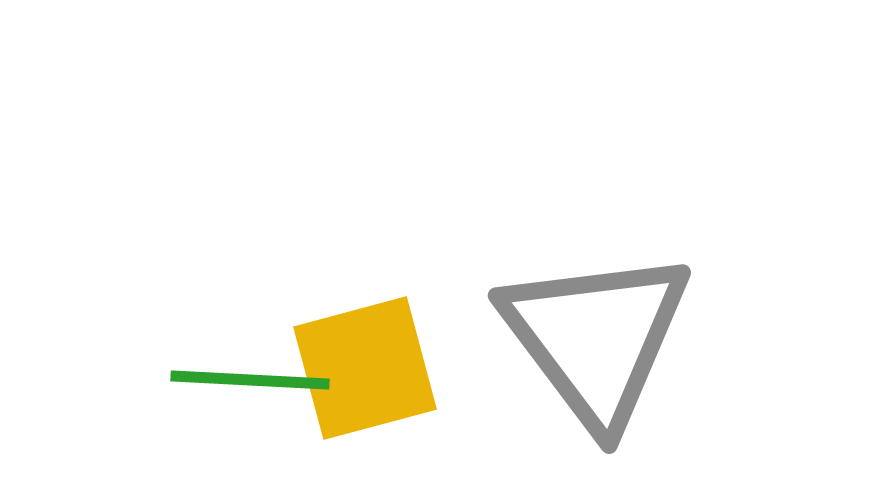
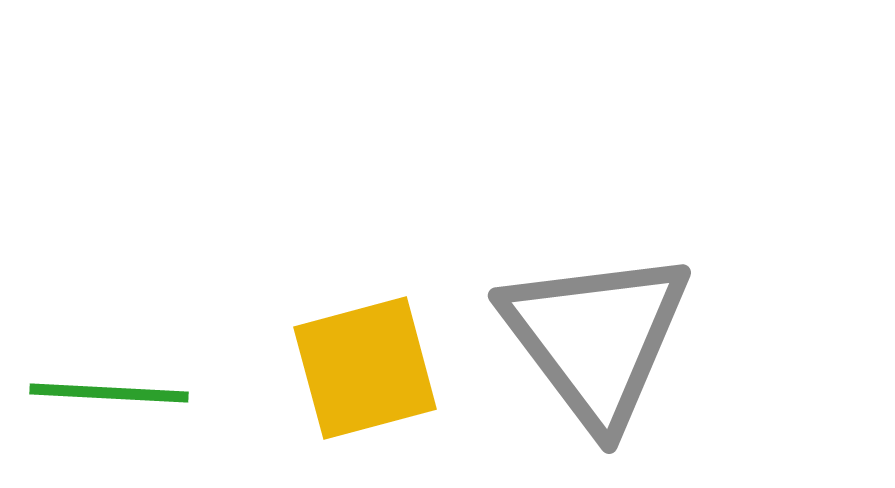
green line: moved 141 px left, 13 px down
